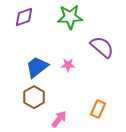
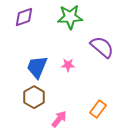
blue trapezoid: rotated 30 degrees counterclockwise
orange rectangle: rotated 12 degrees clockwise
